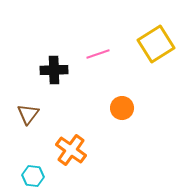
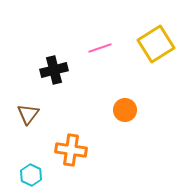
pink line: moved 2 px right, 6 px up
black cross: rotated 12 degrees counterclockwise
orange circle: moved 3 px right, 2 px down
orange cross: rotated 28 degrees counterclockwise
cyan hexagon: moved 2 px left, 1 px up; rotated 20 degrees clockwise
